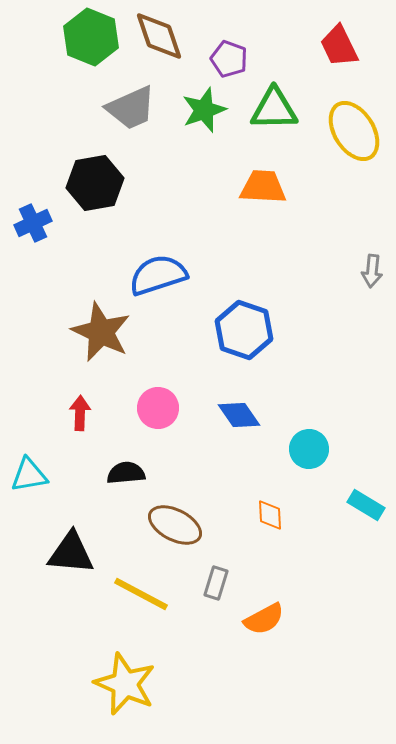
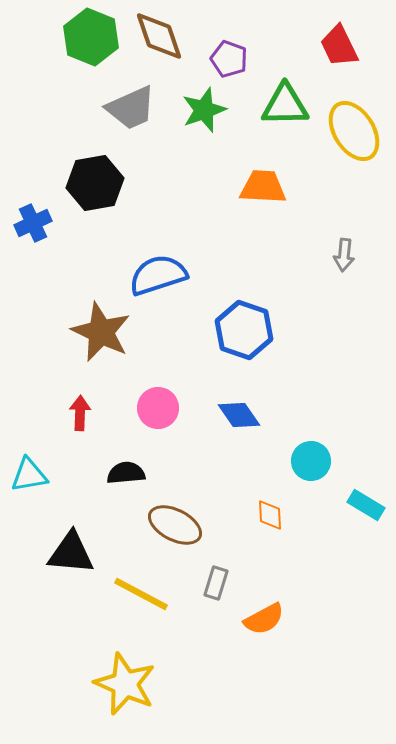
green triangle: moved 11 px right, 4 px up
gray arrow: moved 28 px left, 16 px up
cyan circle: moved 2 px right, 12 px down
